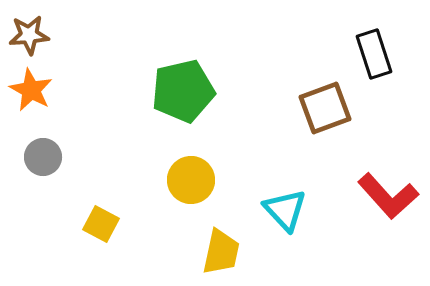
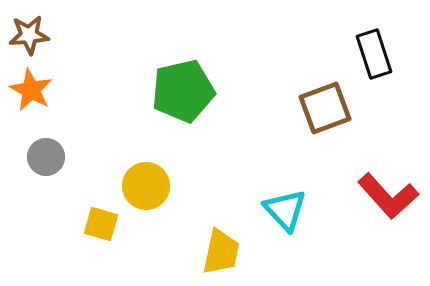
gray circle: moved 3 px right
yellow circle: moved 45 px left, 6 px down
yellow square: rotated 12 degrees counterclockwise
